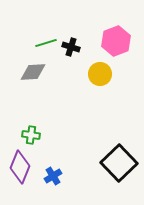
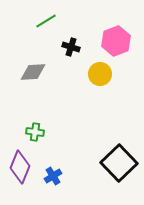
green line: moved 22 px up; rotated 15 degrees counterclockwise
green cross: moved 4 px right, 3 px up
